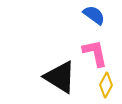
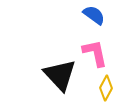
black triangle: moved 2 px up; rotated 15 degrees clockwise
yellow diamond: moved 3 px down
